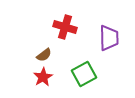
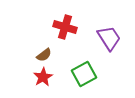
purple trapezoid: rotated 32 degrees counterclockwise
